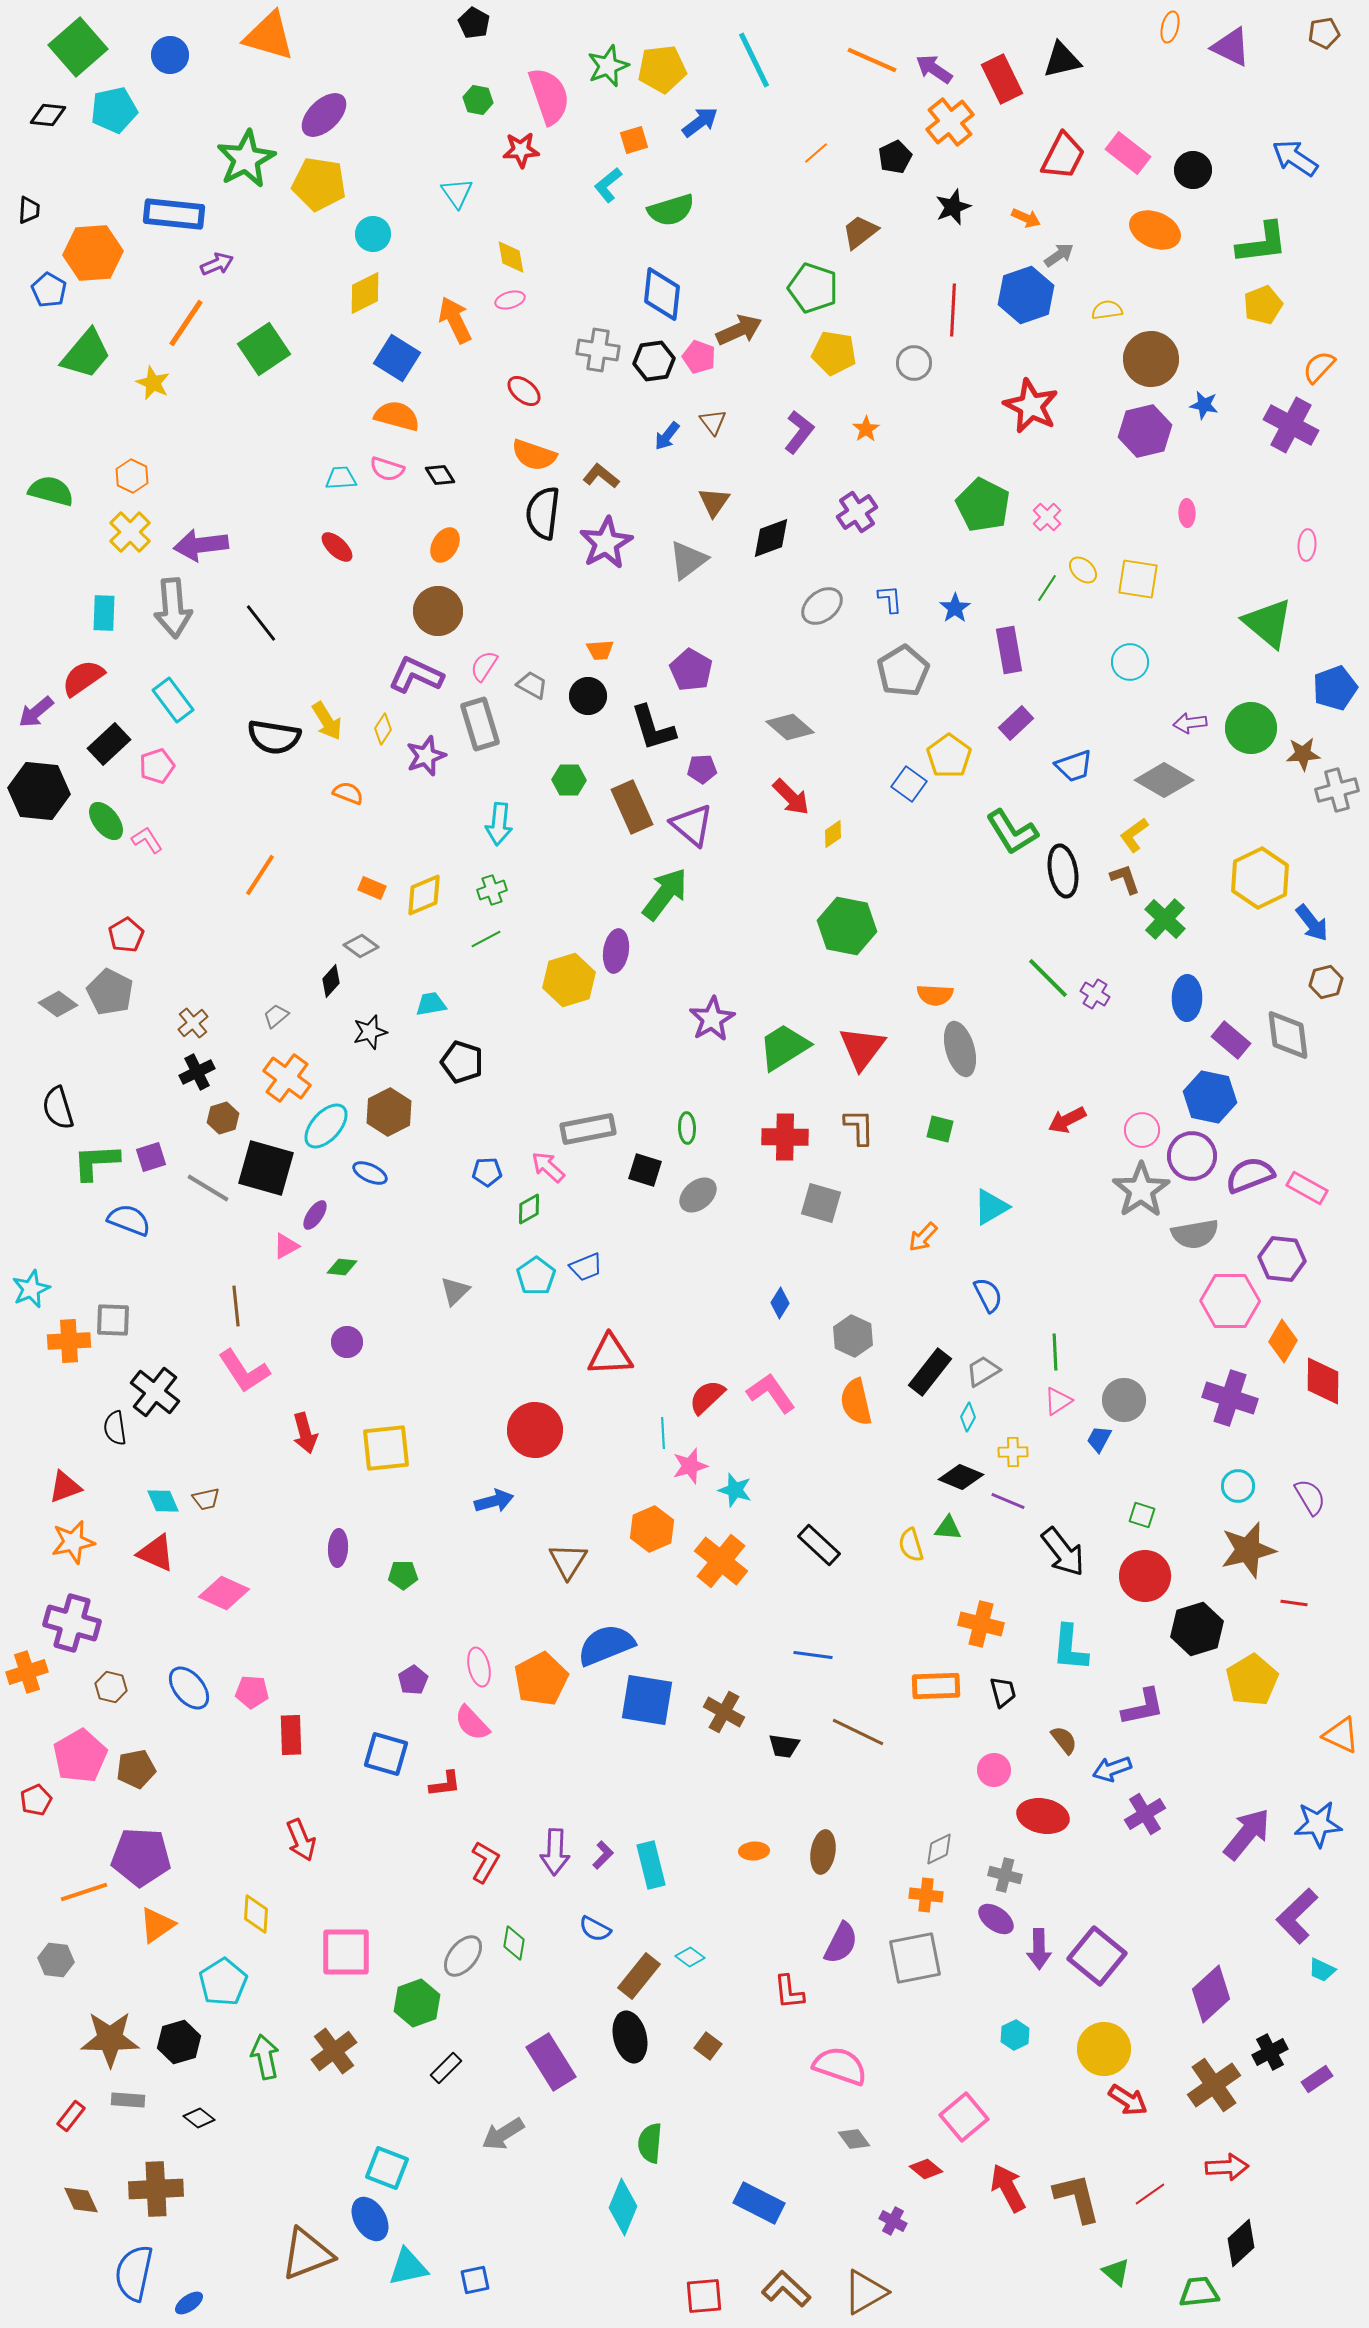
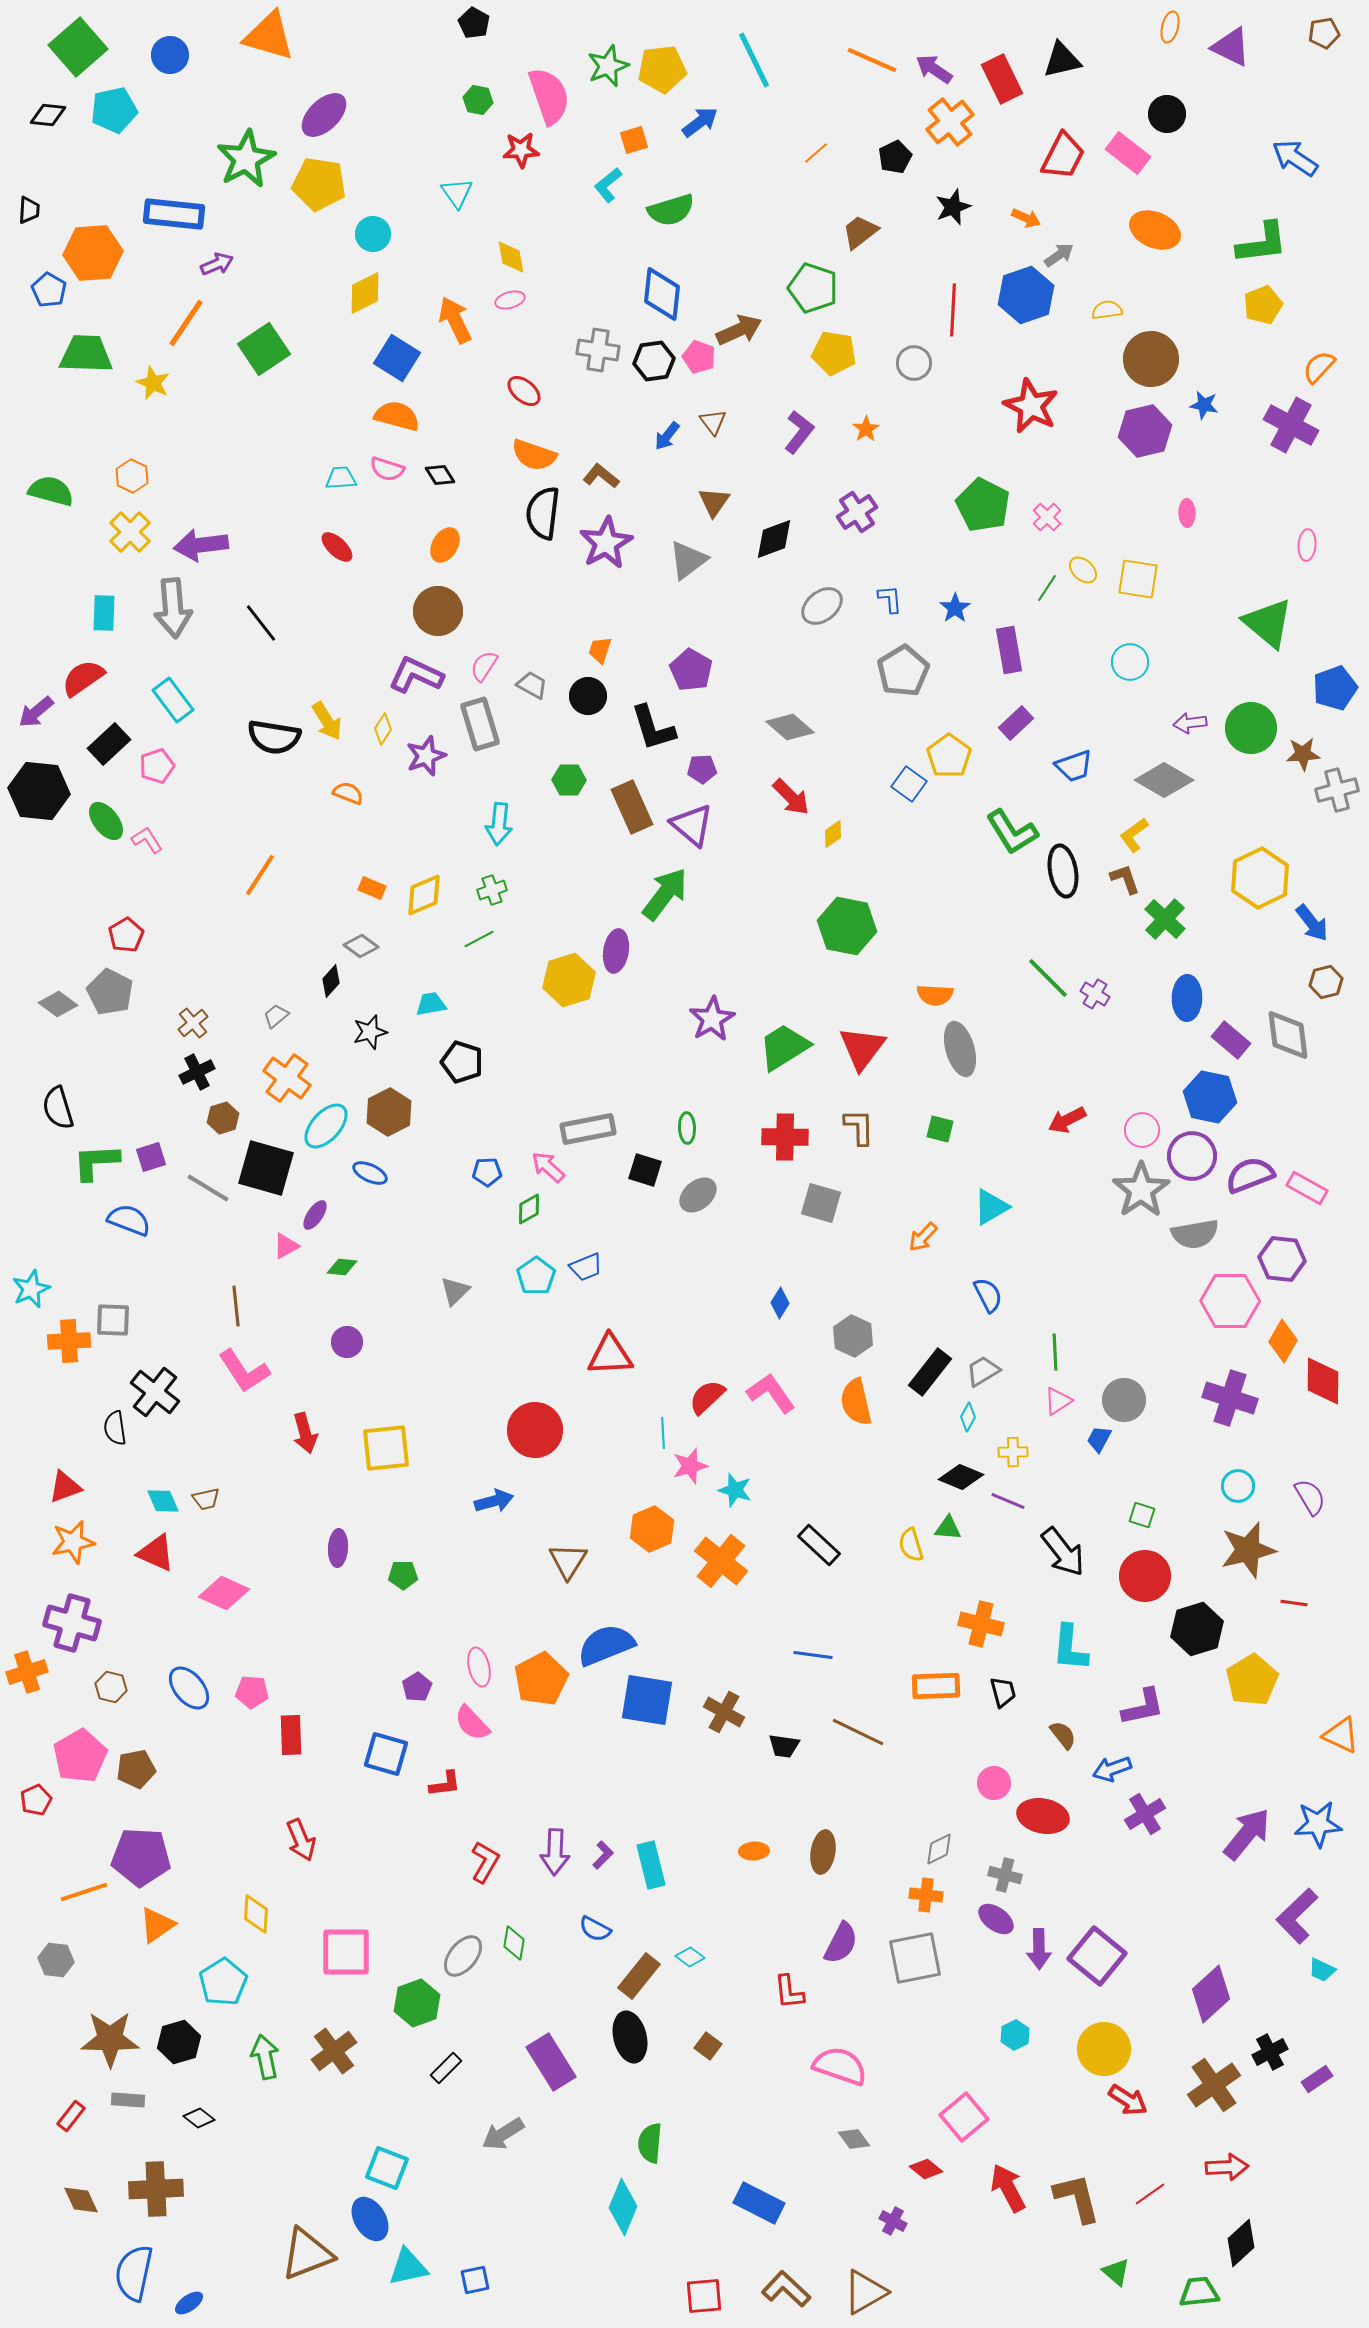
black circle at (1193, 170): moved 26 px left, 56 px up
green trapezoid at (86, 354): rotated 128 degrees counterclockwise
black diamond at (771, 538): moved 3 px right, 1 px down
orange trapezoid at (600, 650): rotated 112 degrees clockwise
green line at (486, 939): moved 7 px left
purple pentagon at (413, 1680): moved 4 px right, 7 px down
brown semicircle at (1064, 1740): moved 1 px left, 5 px up
pink circle at (994, 1770): moved 13 px down
